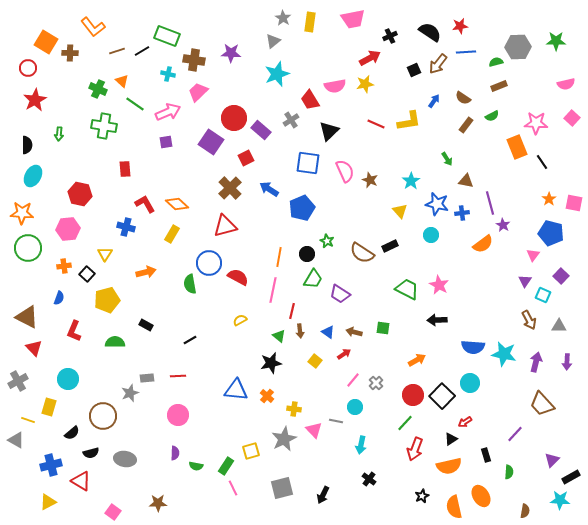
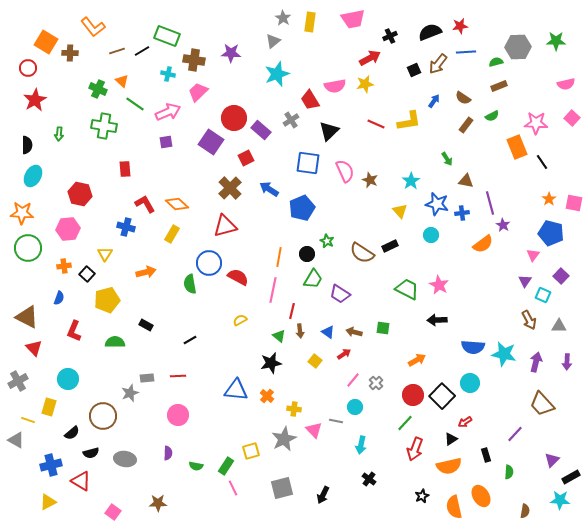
black semicircle at (430, 32): rotated 55 degrees counterclockwise
purple semicircle at (175, 453): moved 7 px left
